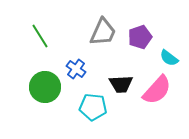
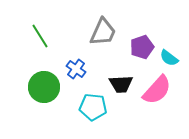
purple pentagon: moved 2 px right, 10 px down
green circle: moved 1 px left
